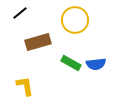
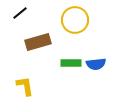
green rectangle: rotated 30 degrees counterclockwise
